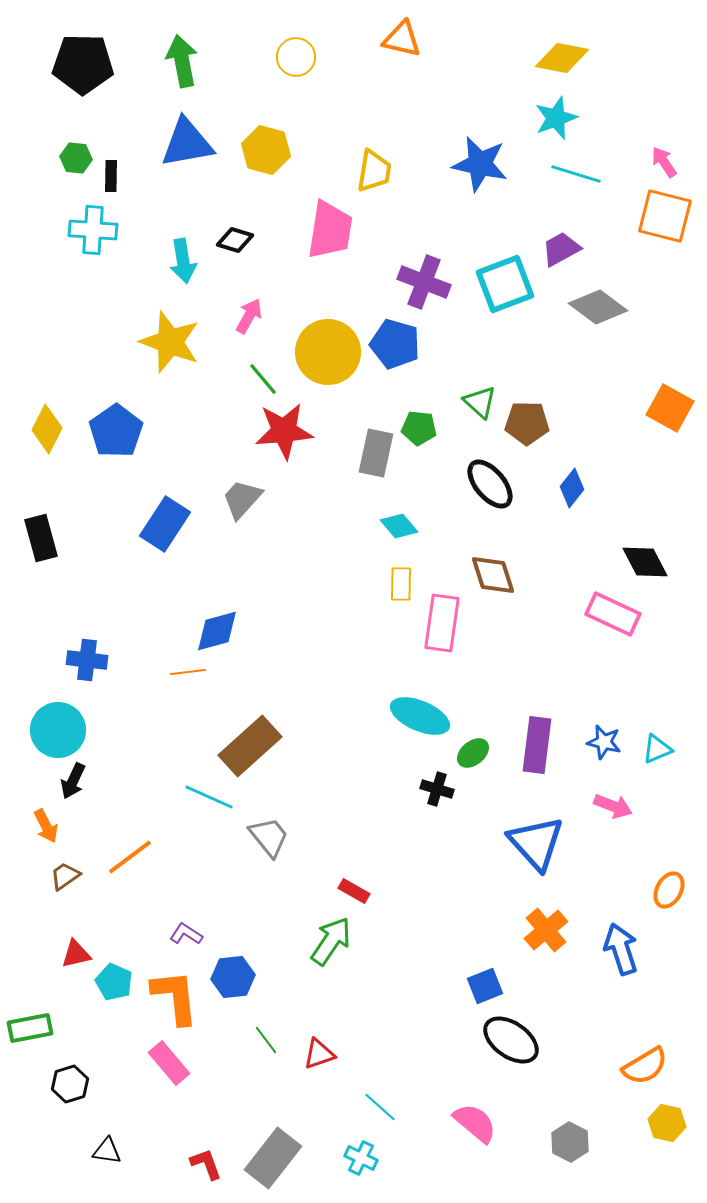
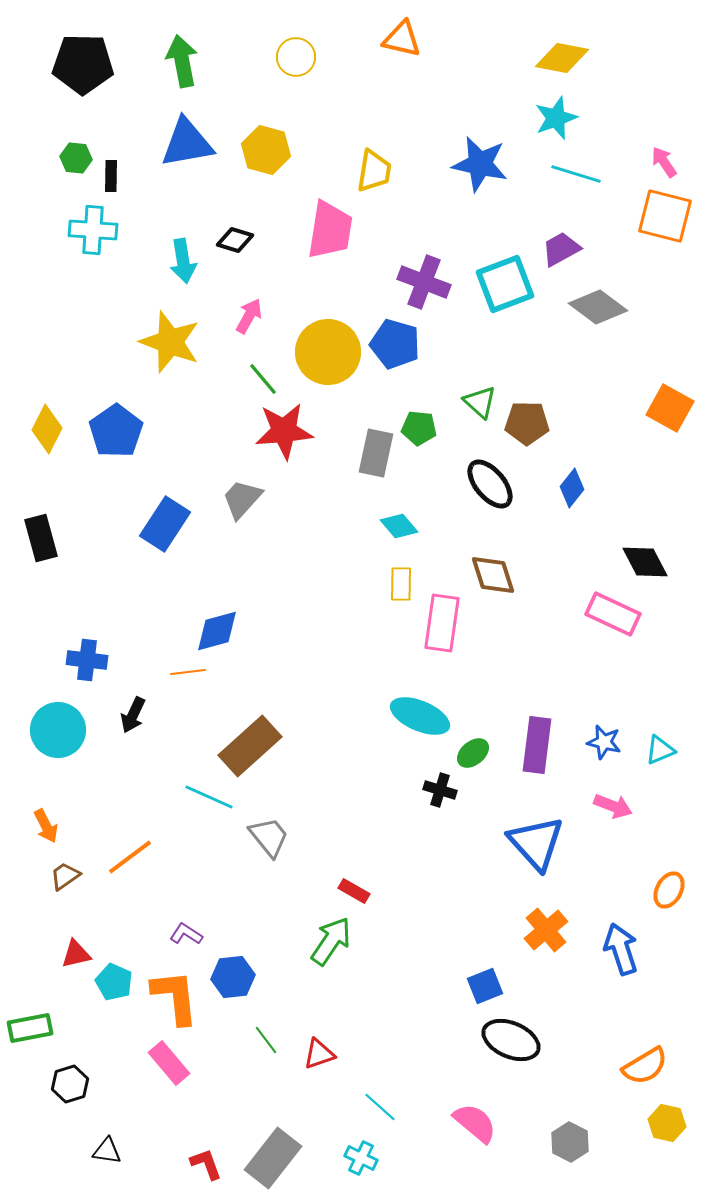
cyan triangle at (657, 749): moved 3 px right, 1 px down
black arrow at (73, 781): moved 60 px right, 66 px up
black cross at (437, 789): moved 3 px right, 1 px down
black ellipse at (511, 1040): rotated 12 degrees counterclockwise
